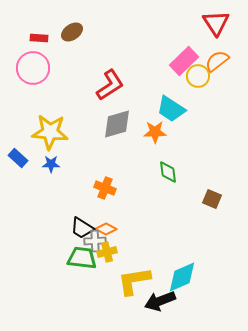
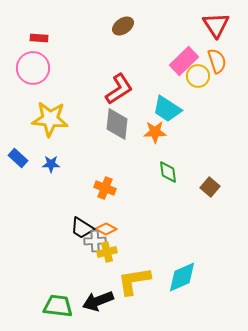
red triangle: moved 2 px down
brown ellipse: moved 51 px right, 6 px up
orange semicircle: rotated 110 degrees clockwise
red L-shape: moved 9 px right, 4 px down
cyan trapezoid: moved 4 px left
gray diamond: rotated 68 degrees counterclockwise
yellow star: moved 13 px up
brown square: moved 2 px left, 12 px up; rotated 18 degrees clockwise
green trapezoid: moved 24 px left, 48 px down
black arrow: moved 62 px left
